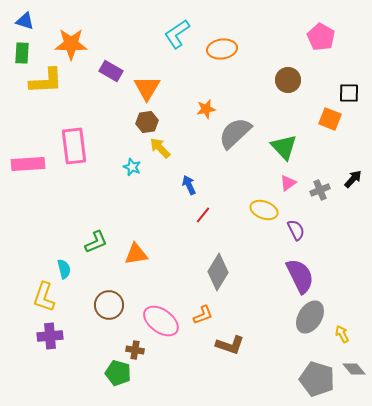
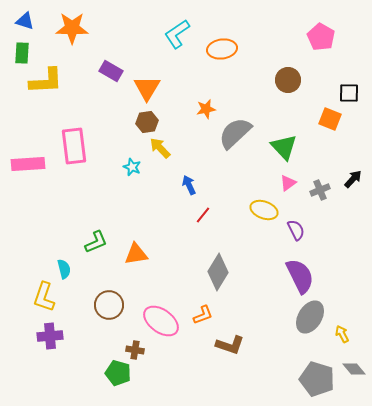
orange star at (71, 44): moved 1 px right, 16 px up
